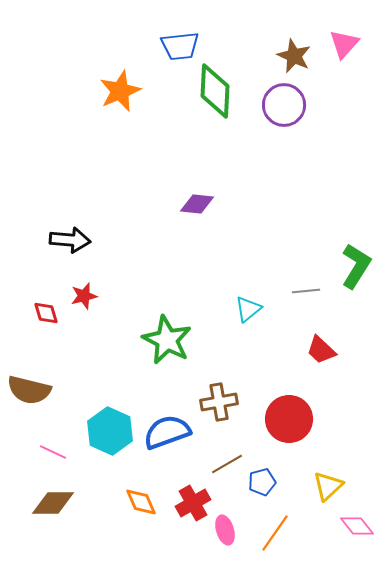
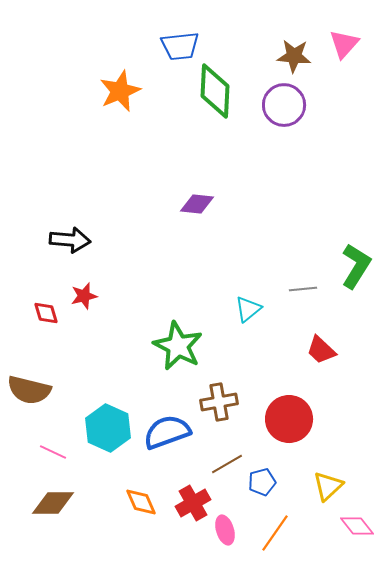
brown star: rotated 20 degrees counterclockwise
gray line: moved 3 px left, 2 px up
green star: moved 11 px right, 6 px down
cyan hexagon: moved 2 px left, 3 px up
